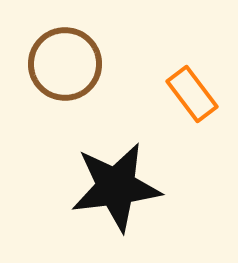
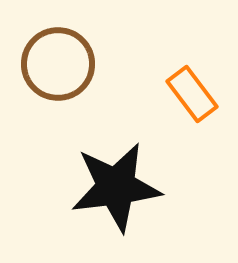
brown circle: moved 7 px left
